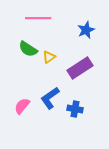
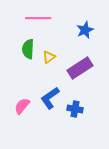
blue star: moved 1 px left
green semicircle: rotated 60 degrees clockwise
